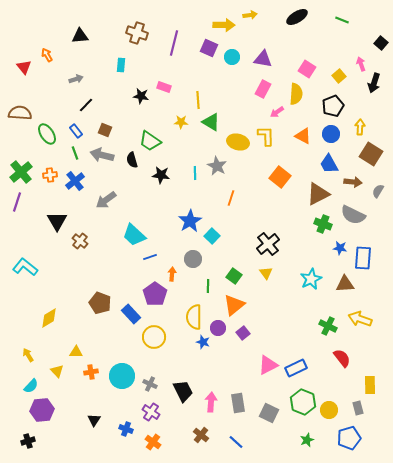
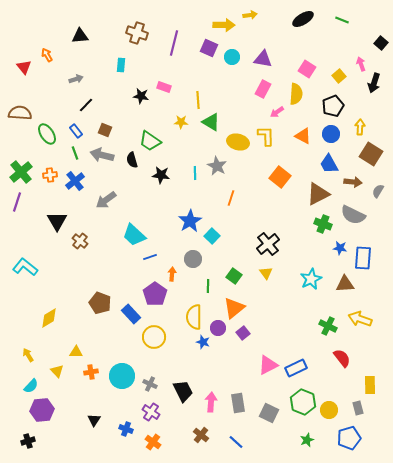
black ellipse at (297, 17): moved 6 px right, 2 px down
orange triangle at (234, 305): moved 3 px down
